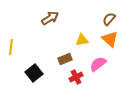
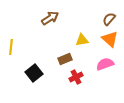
pink semicircle: moved 7 px right; rotated 18 degrees clockwise
